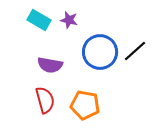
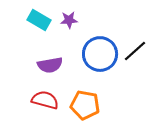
purple star: rotated 18 degrees counterclockwise
blue circle: moved 2 px down
purple semicircle: rotated 20 degrees counterclockwise
red semicircle: rotated 60 degrees counterclockwise
